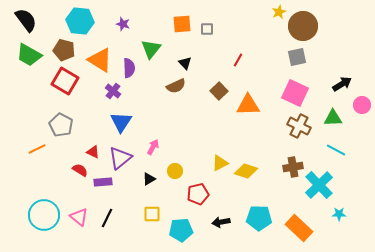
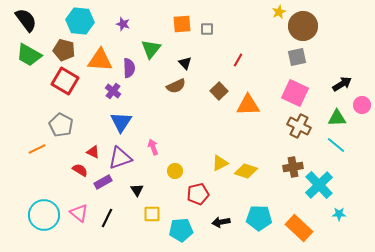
orange triangle at (100, 60): rotated 28 degrees counterclockwise
green triangle at (333, 118): moved 4 px right
pink arrow at (153, 147): rotated 49 degrees counterclockwise
cyan line at (336, 150): moved 5 px up; rotated 12 degrees clockwise
purple triangle at (120, 158): rotated 20 degrees clockwise
black triangle at (149, 179): moved 12 px left, 11 px down; rotated 32 degrees counterclockwise
purple rectangle at (103, 182): rotated 24 degrees counterclockwise
pink triangle at (79, 217): moved 4 px up
